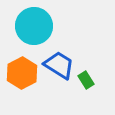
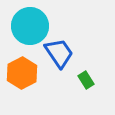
cyan circle: moved 4 px left
blue trapezoid: moved 12 px up; rotated 24 degrees clockwise
